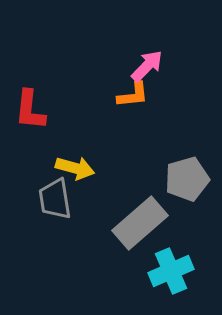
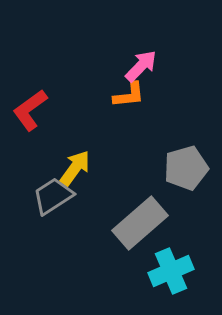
pink arrow: moved 6 px left
orange L-shape: moved 4 px left
red L-shape: rotated 48 degrees clockwise
yellow arrow: rotated 69 degrees counterclockwise
gray pentagon: moved 1 px left, 11 px up
gray trapezoid: moved 2 px left, 3 px up; rotated 66 degrees clockwise
